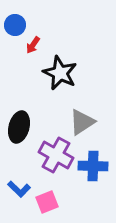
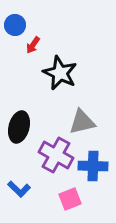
gray triangle: rotated 20 degrees clockwise
pink square: moved 23 px right, 3 px up
